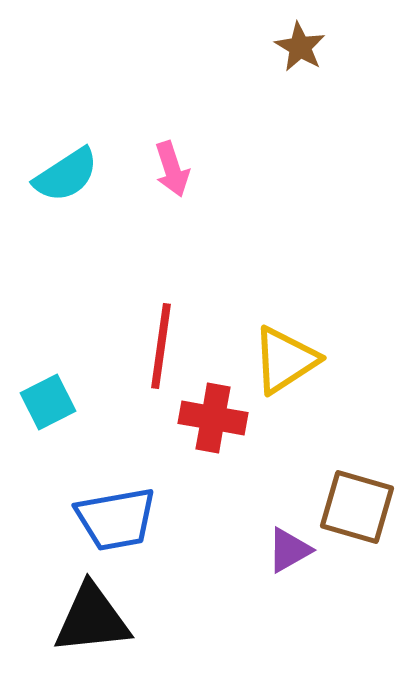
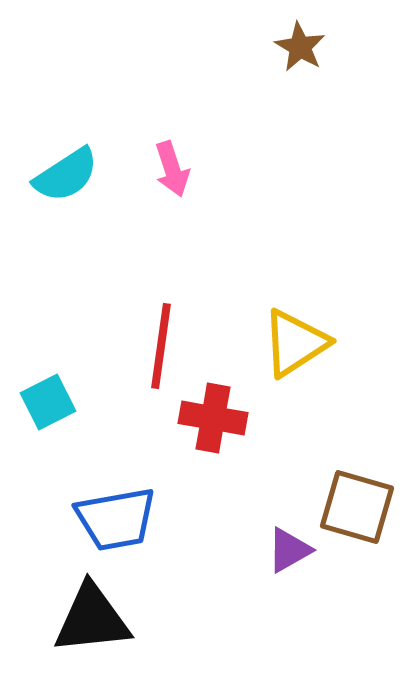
yellow triangle: moved 10 px right, 17 px up
